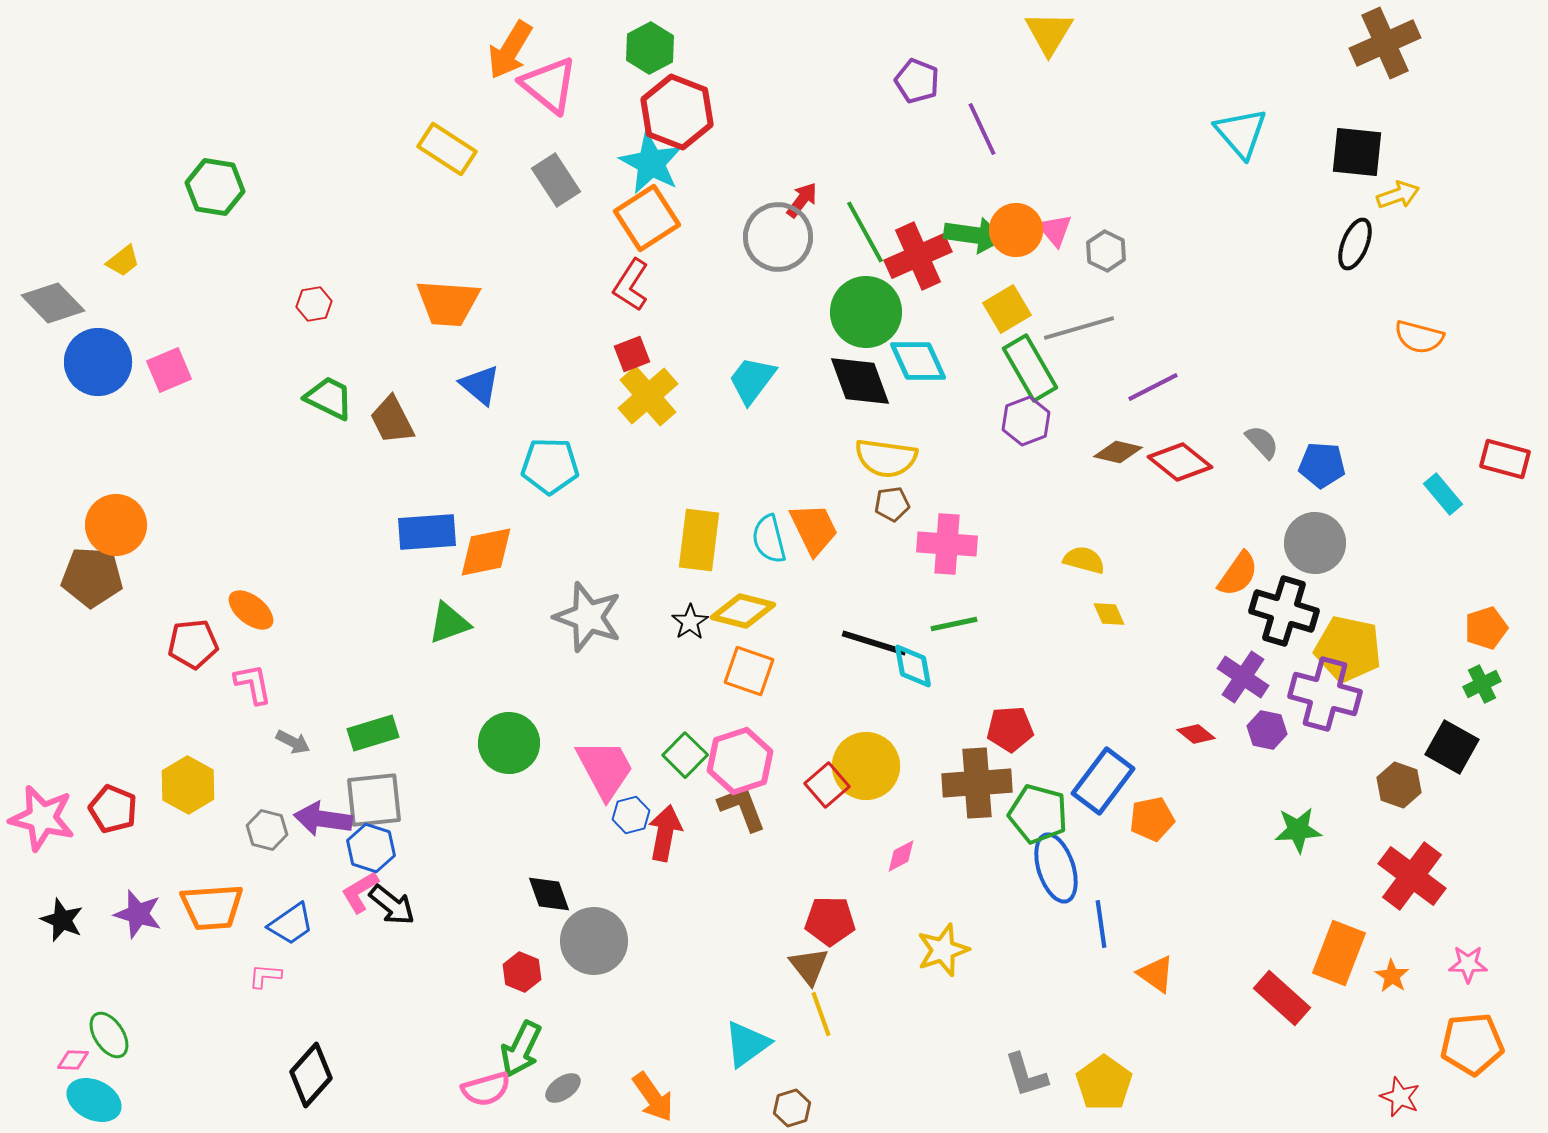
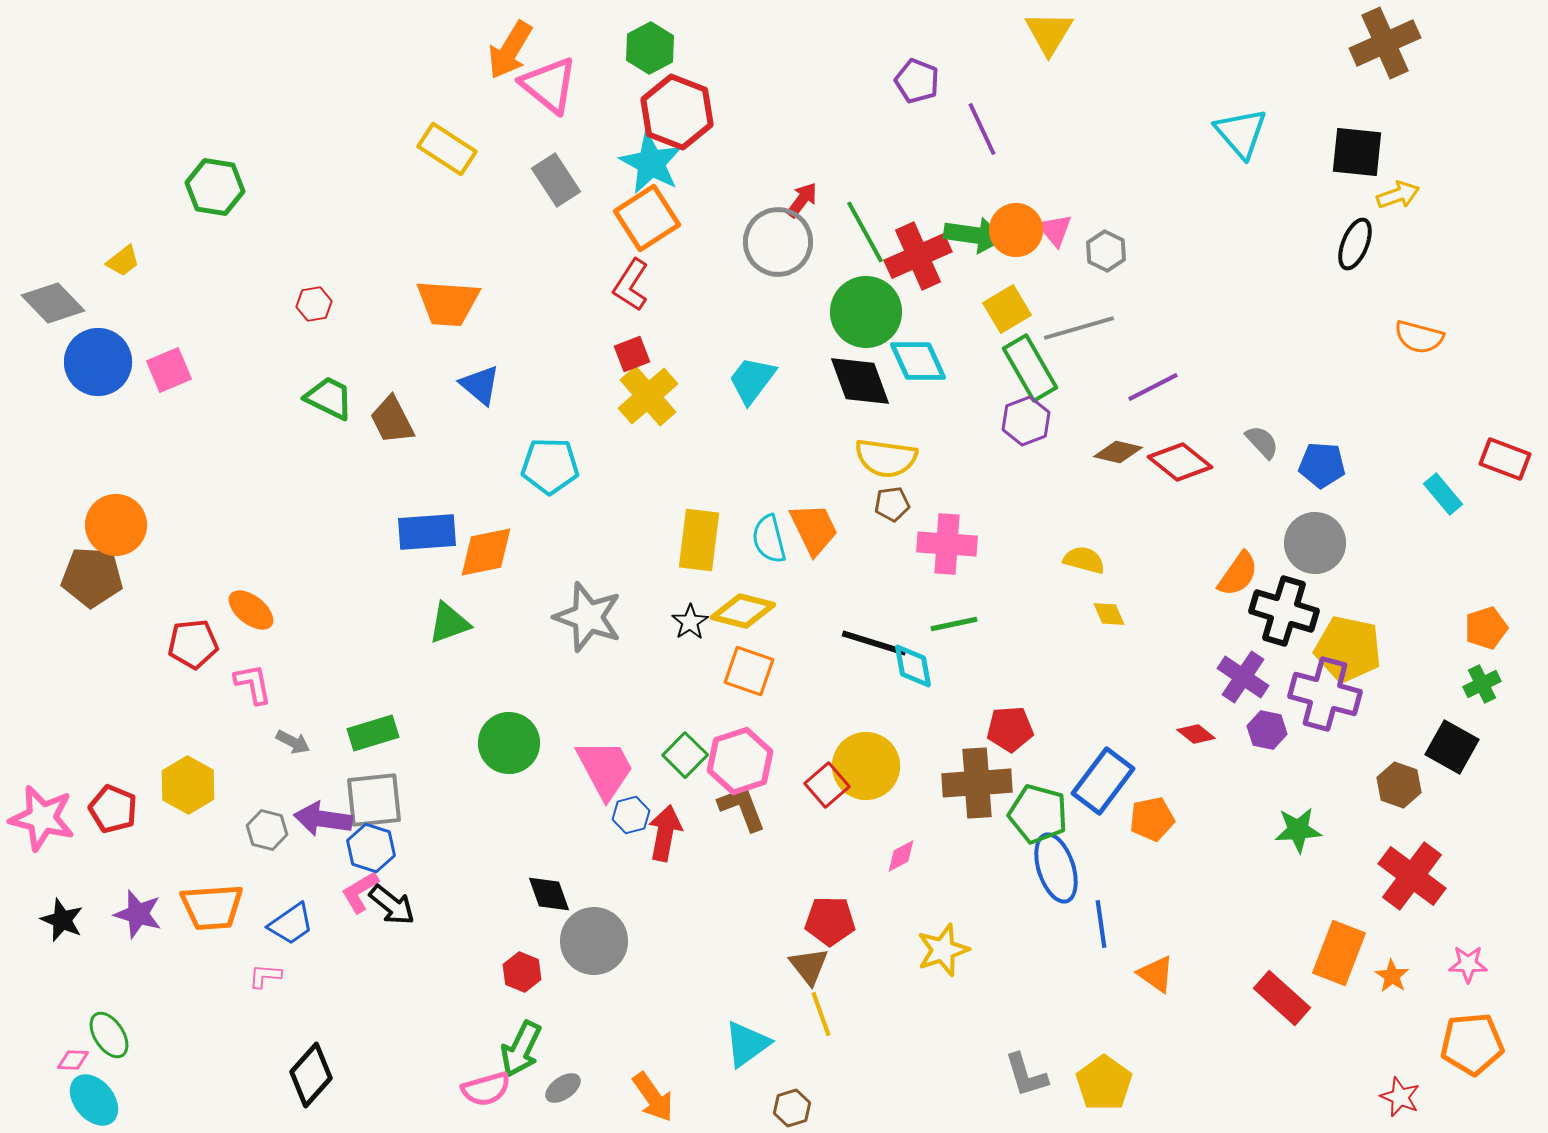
gray circle at (778, 237): moved 5 px down
red rectangle at (1505, 459): rotated 6 degrees clockwise
cyan ellipse at (94, 1100): rotated 24 degrees clockwise
